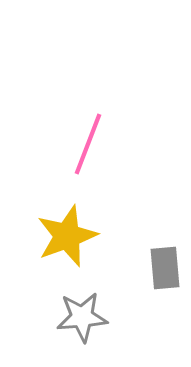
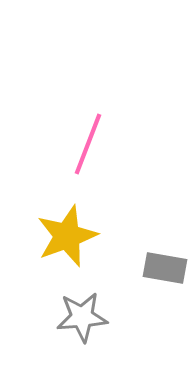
gray rectangle: rotated 75 degrees counterclockwise
